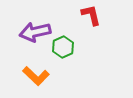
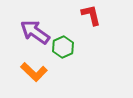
purple arrow: rotated 48 degrees clockwise
orange L-shape: moved 2 px left, 4 px up
